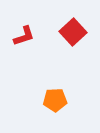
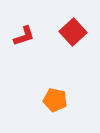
orange pentagon: rotated 15 degrees clockwise
